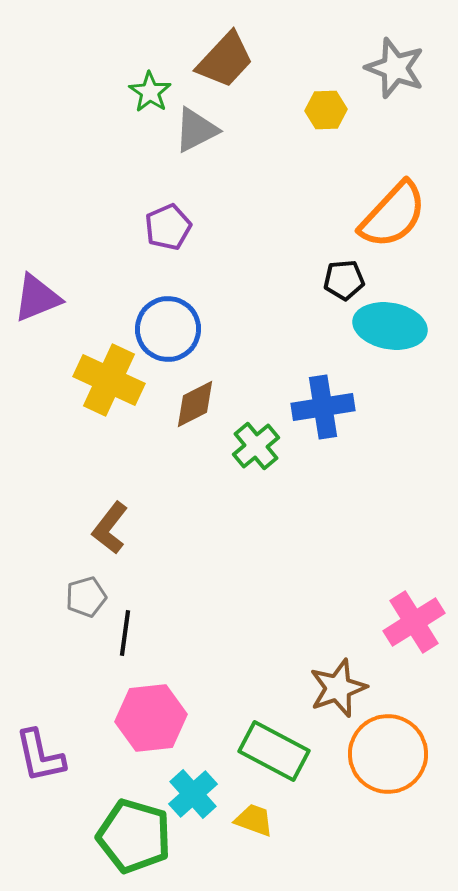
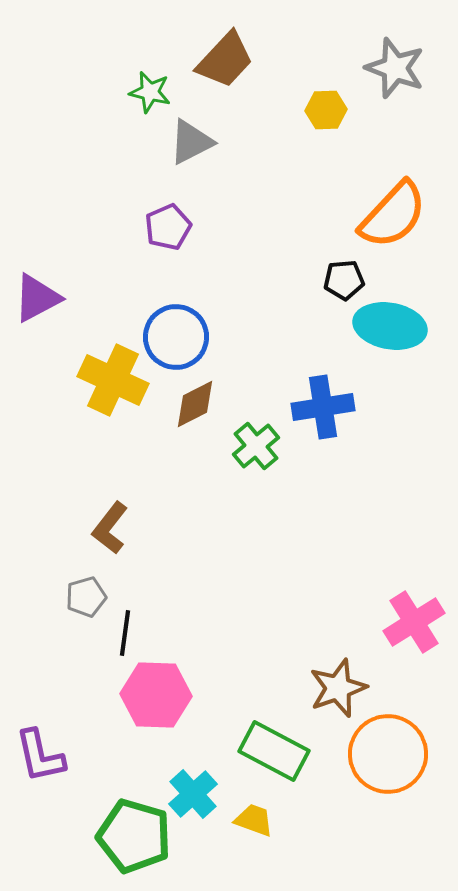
green star: rotated 21 degrees counterclockwise
gray triangle: moved 5 px left, 12 px down
purple triangle: rotated 6 degrees counterclockwise
blue circle: moved 8 px right, 8 px down
yellow cross: moved 4 px right
pink hexagon: moved 5 px right, 23 px up; rotated 8 degrees clockwise
